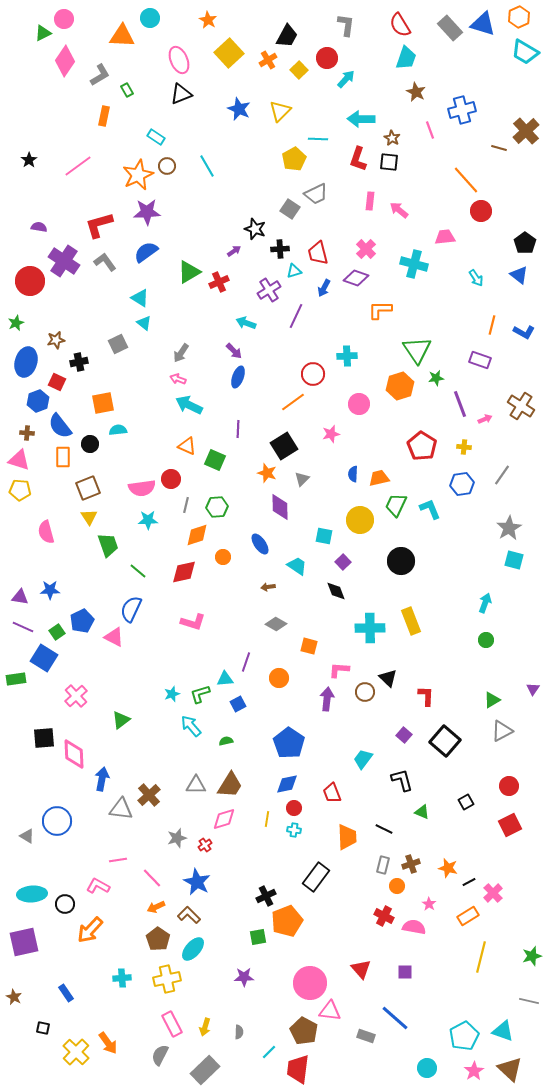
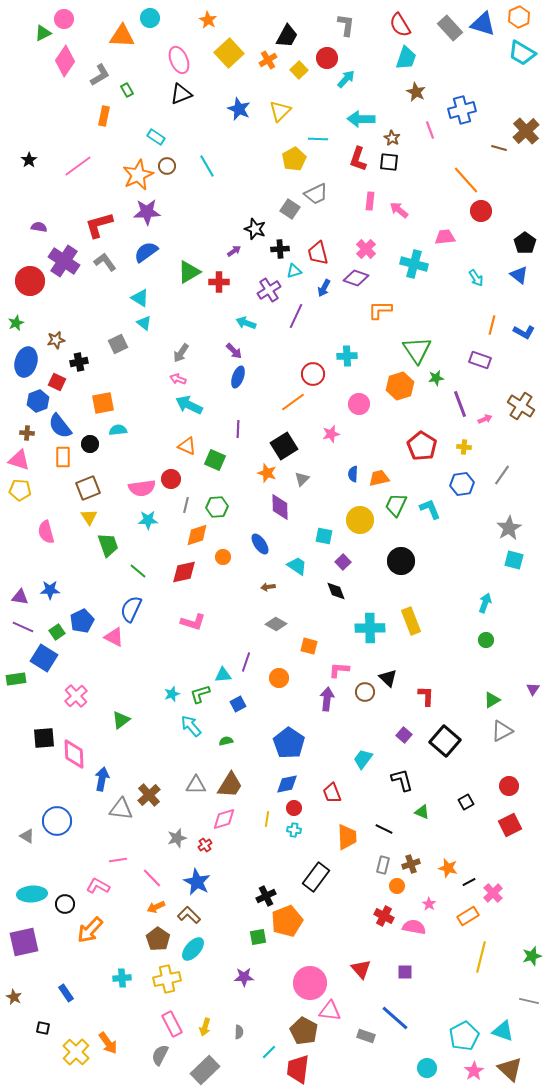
cyan trapezoid at (525, 52): moved 3 px left, 1 px down
red cross at (219, 282): rotated 24 degrees clockwise
cyan triangle at (225, 679): moved 2 px left, 4 px up
